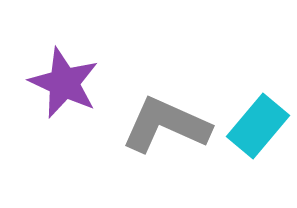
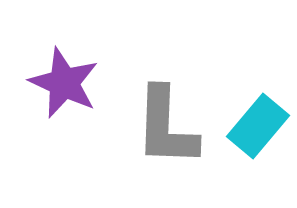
gray L-shape: moved 2 px down; rotated 112 degrees counterclockwise
